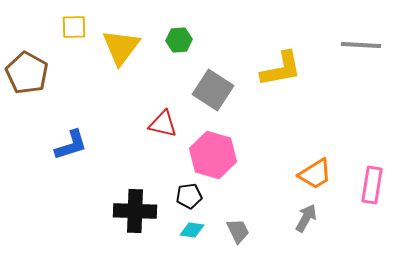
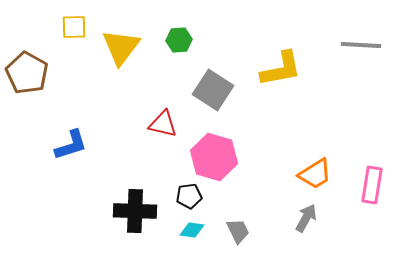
pink hexagon: moved 1 px right, 2 px down
